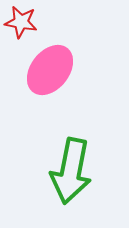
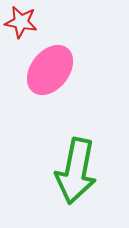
green arrow: moved 5 px right
